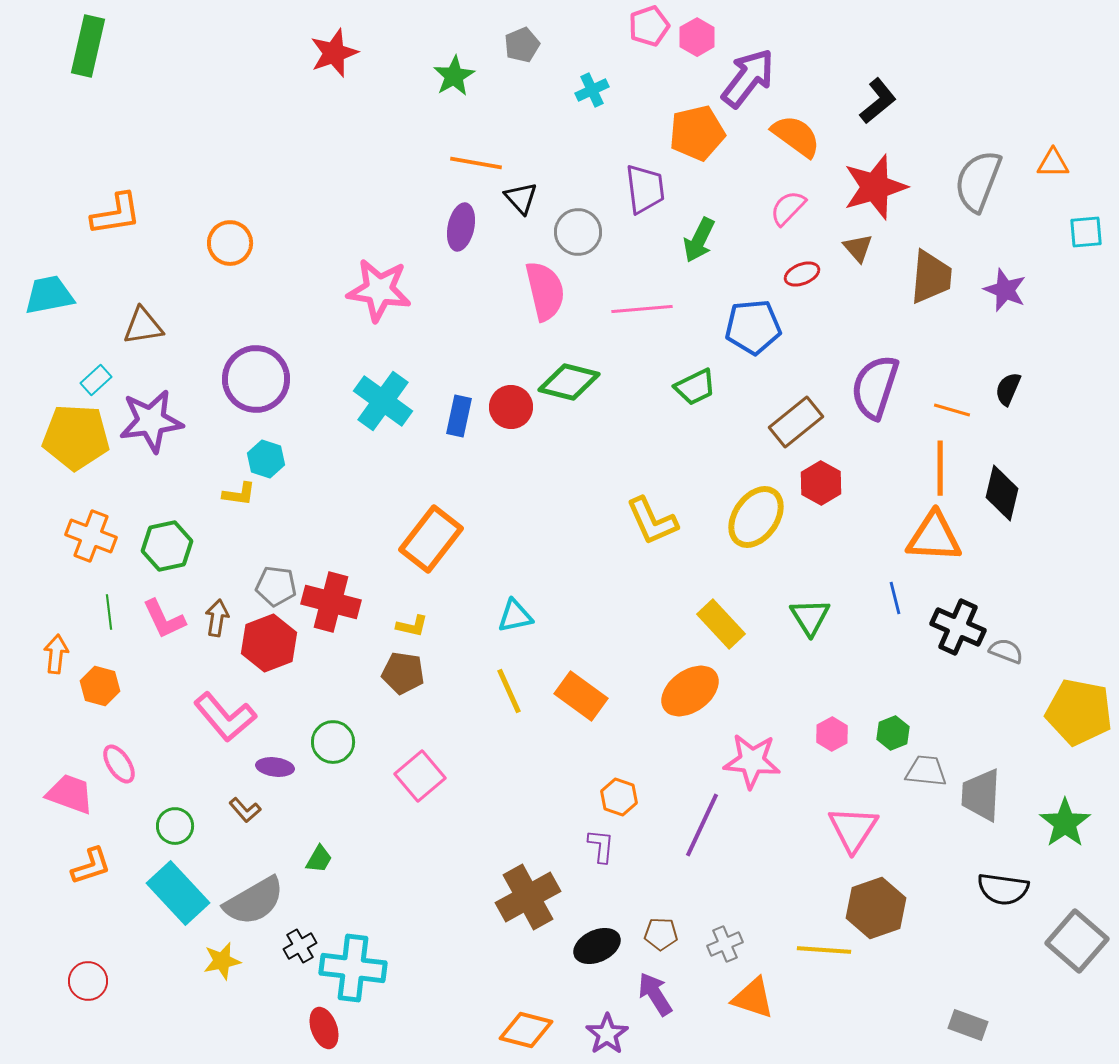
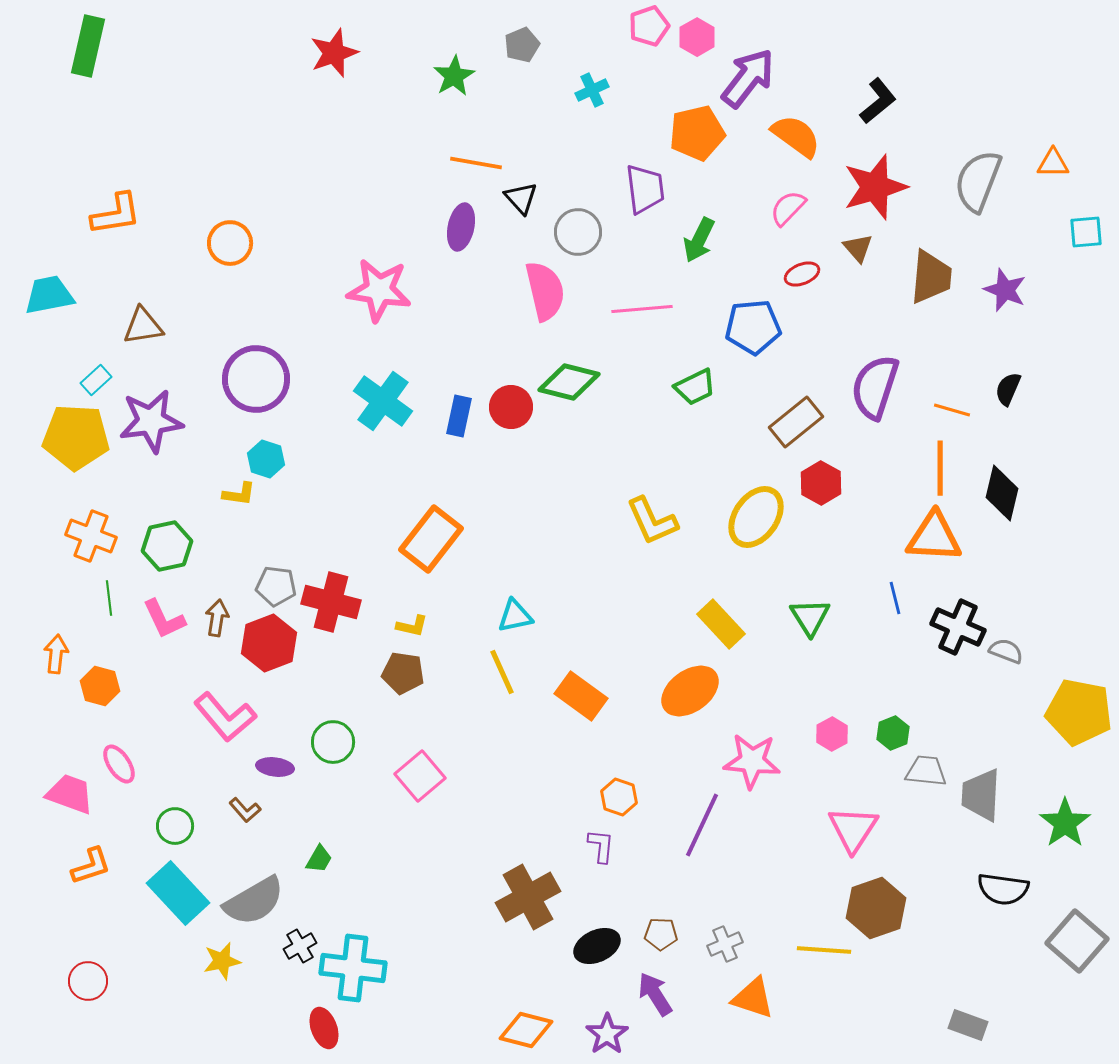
green line at (109, 612): moved 14 px up
yellow line at (509, 691): moved 7 px left, 19 px up
